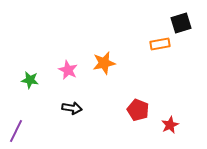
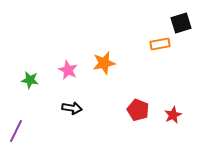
red star: moved 3 px right, 10 px up
